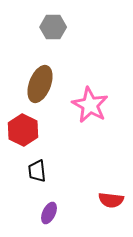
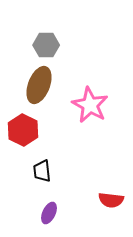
gray hexagon: moved 7 px left, 18 px down
brown ellipse: moved 1 px left, 1 px down
black trapezoid: moved 5 px right
